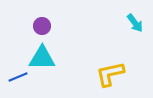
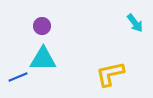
cyan triangle: moved 1 px right, 1 px down
